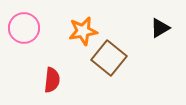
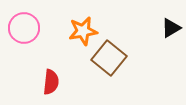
black triangle: moved 11 px right
red semicircle: moved 1 px left, 2 px down
